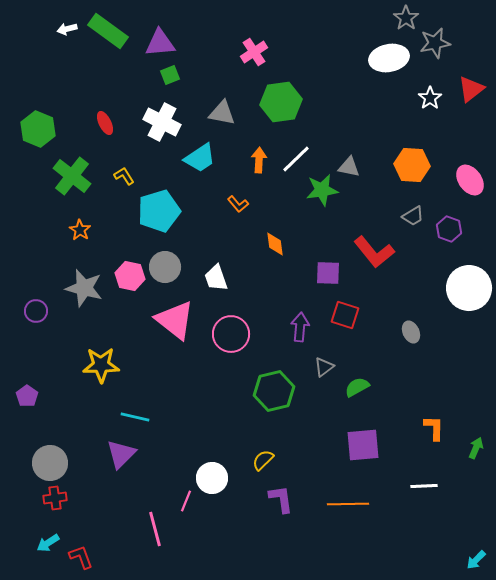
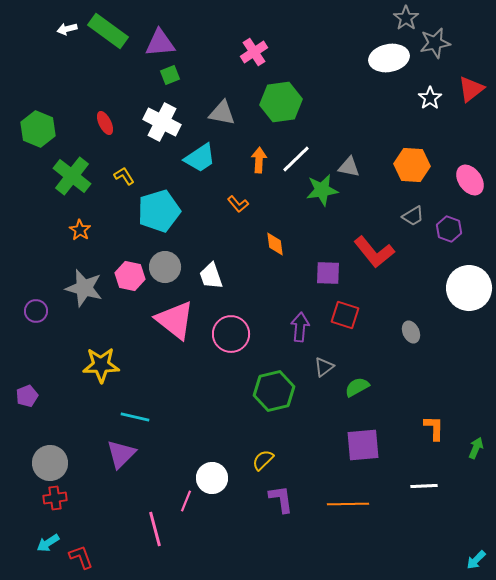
white trapezoid at (216, 278): moved 5 px left, 2 px up
purple pentagon at (27, 396): rotated 15 degrees clockwise
